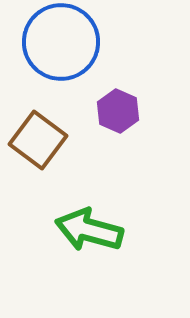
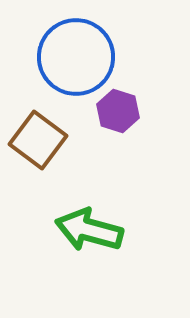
blue circle: moved 15 px right, 15 px down
purple hexagon: rotated 6 degrees counterclockwise
